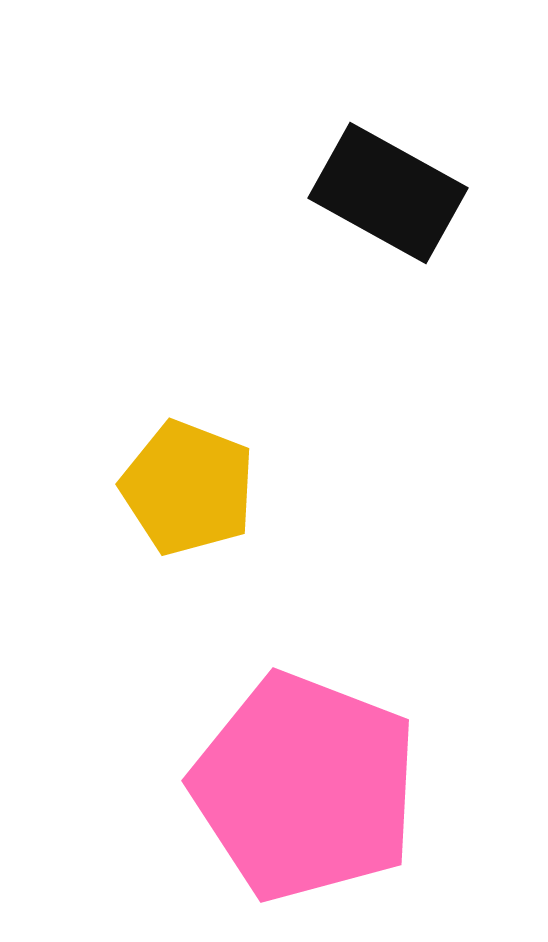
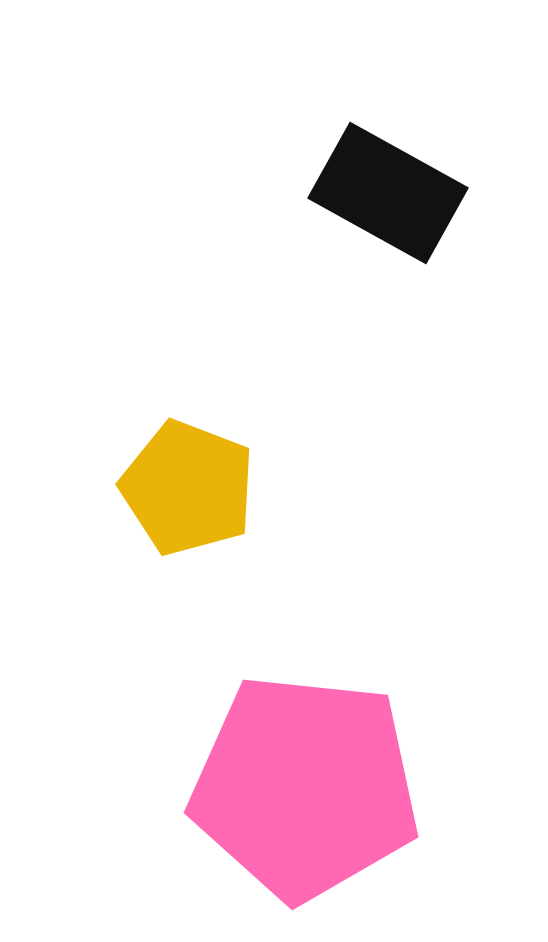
pink pentagon: rotated 15 degrees counterclockwise
